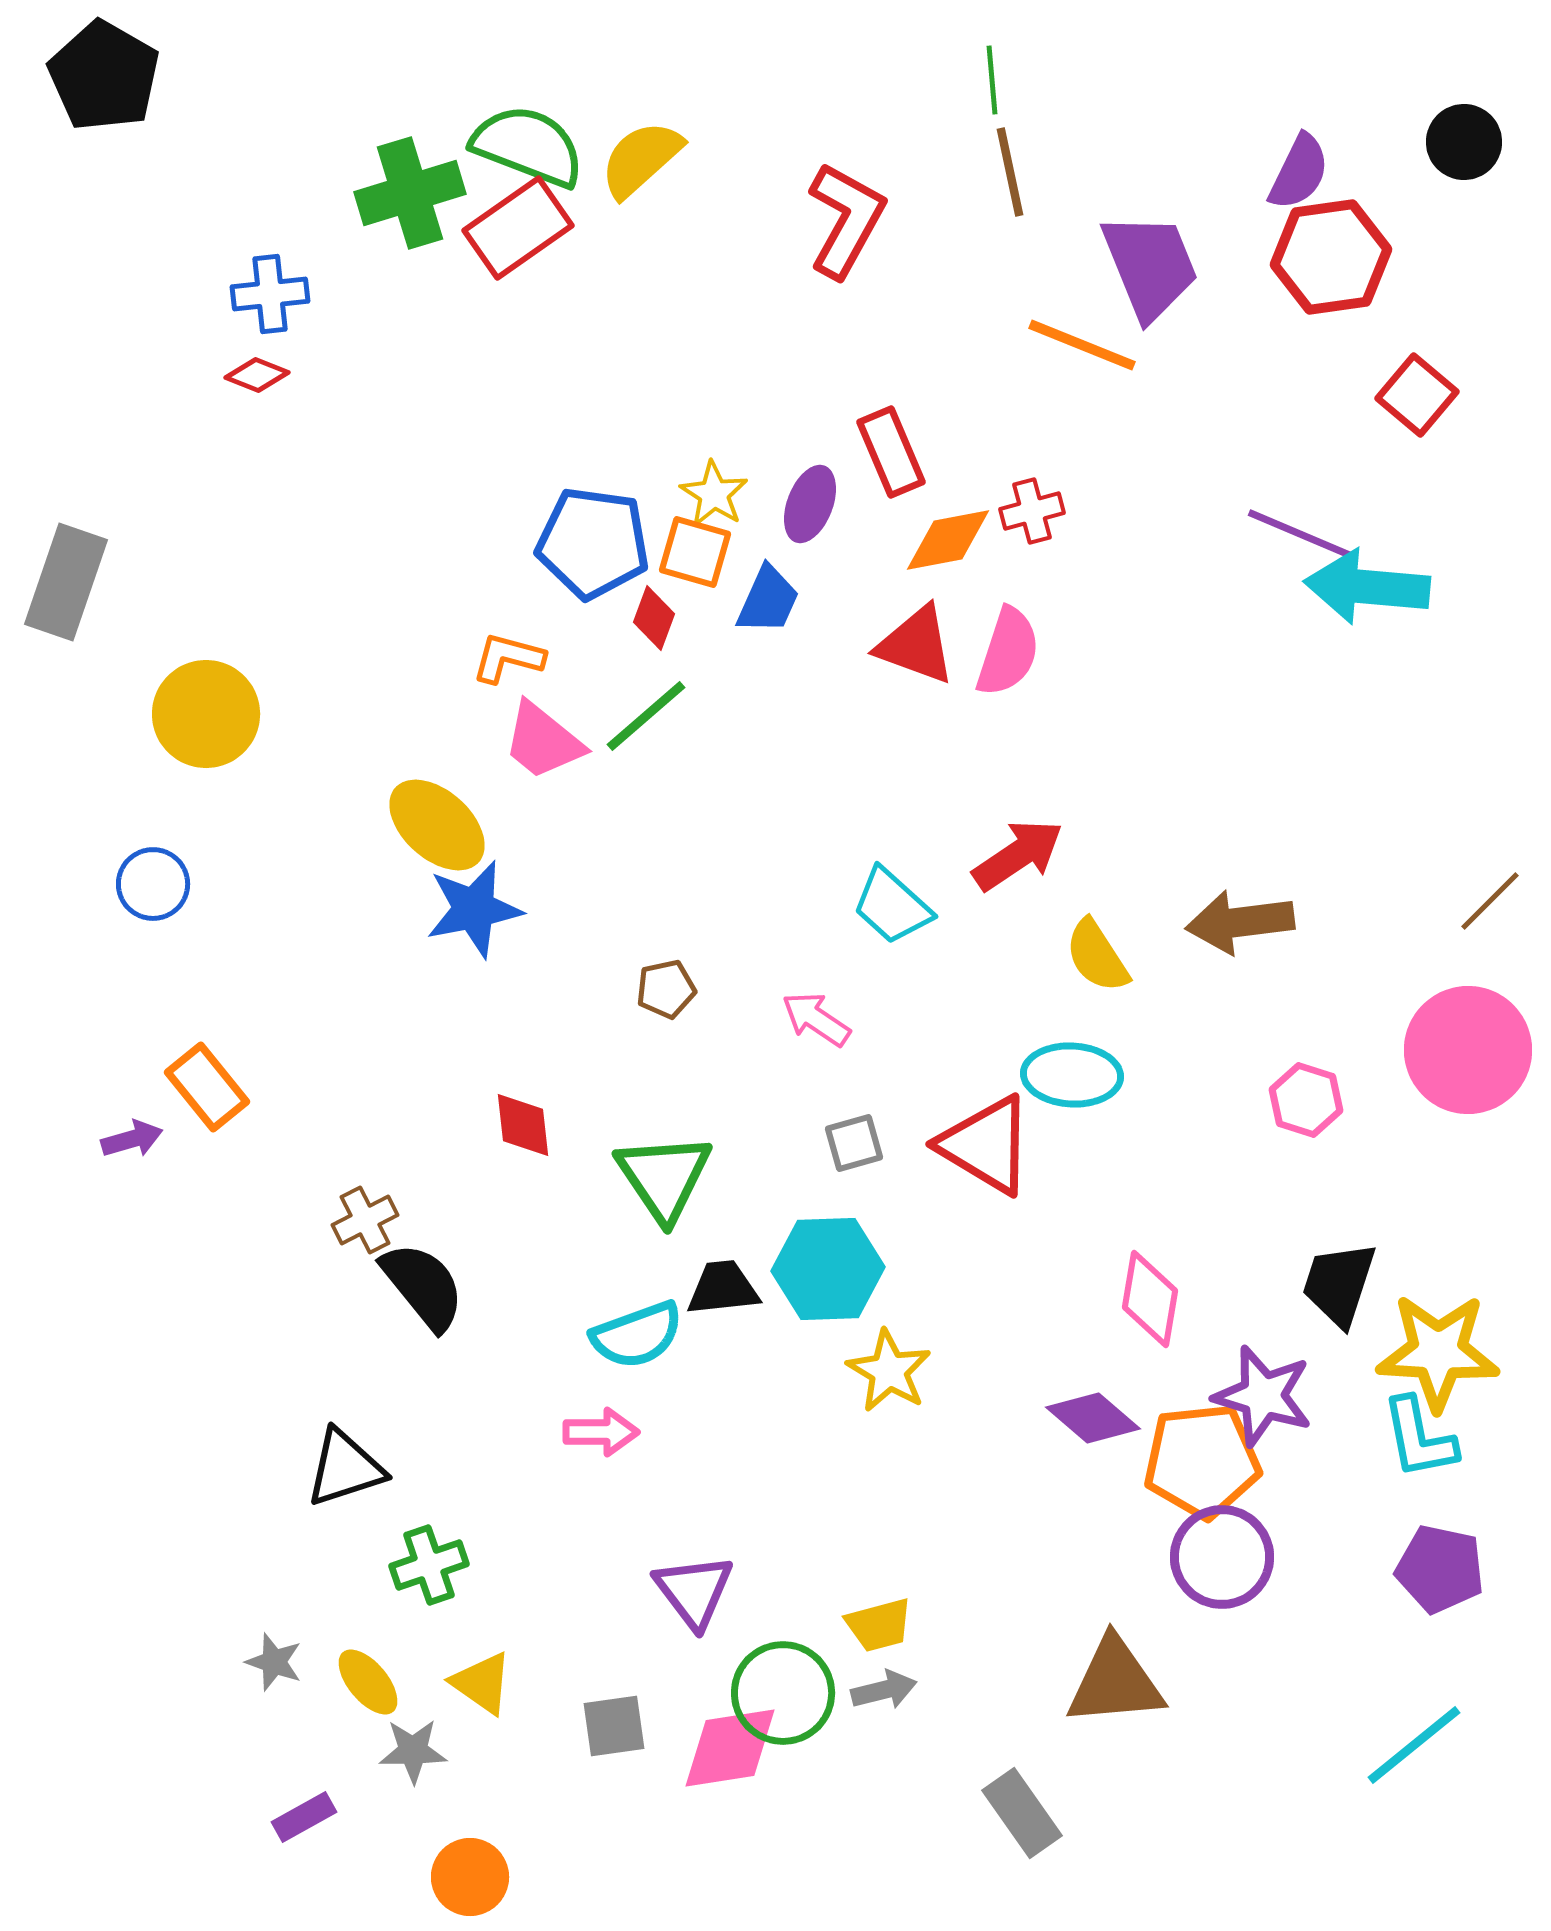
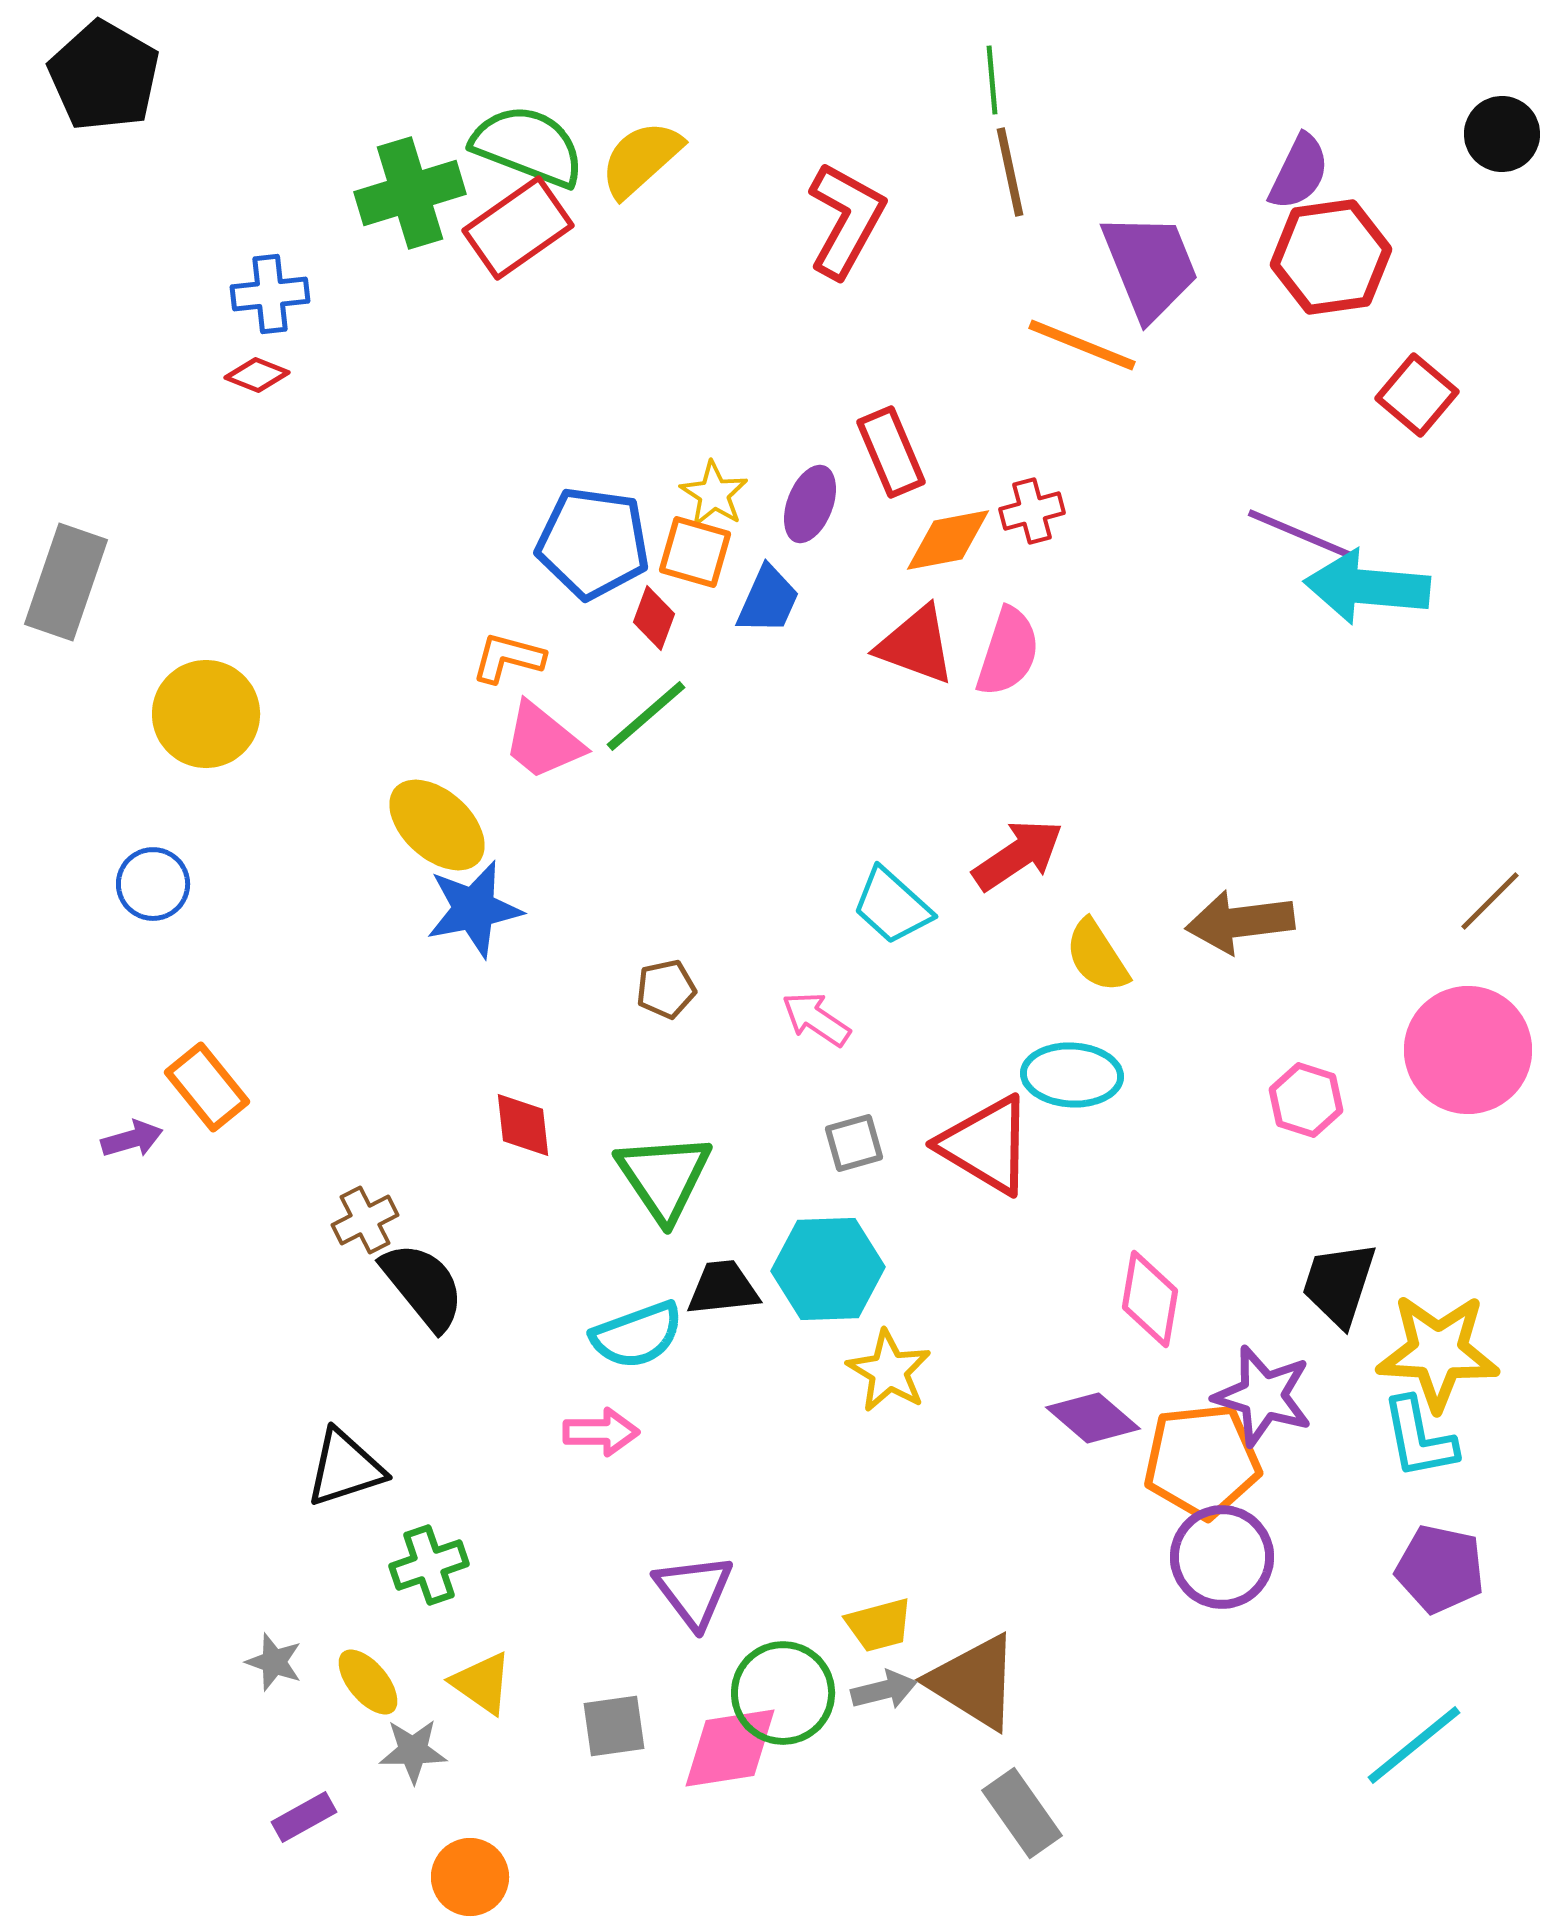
black circle at (1464, 142): moved 38 px right, 8 px up
brown triangle at (1115, 1682): moved 141 px left; rotated 37 degrees clockwise
